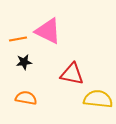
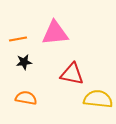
pink triangle: moved 7 px right, 2 px down; rotated 32 degrees counterclockwise
